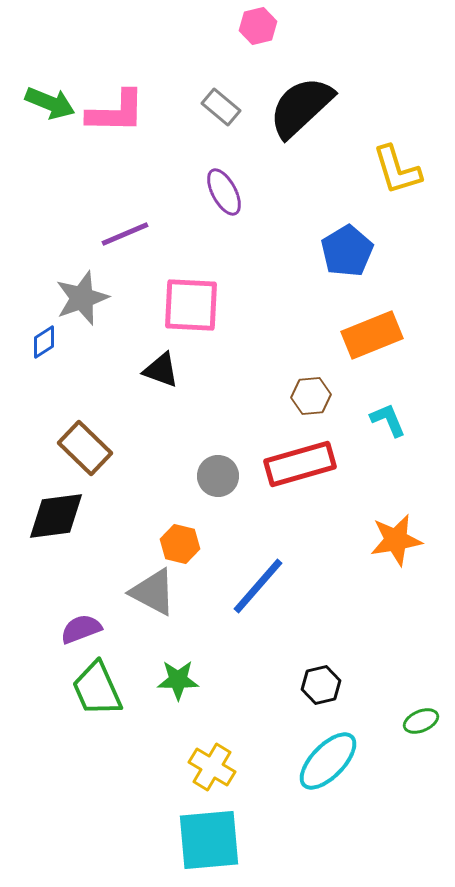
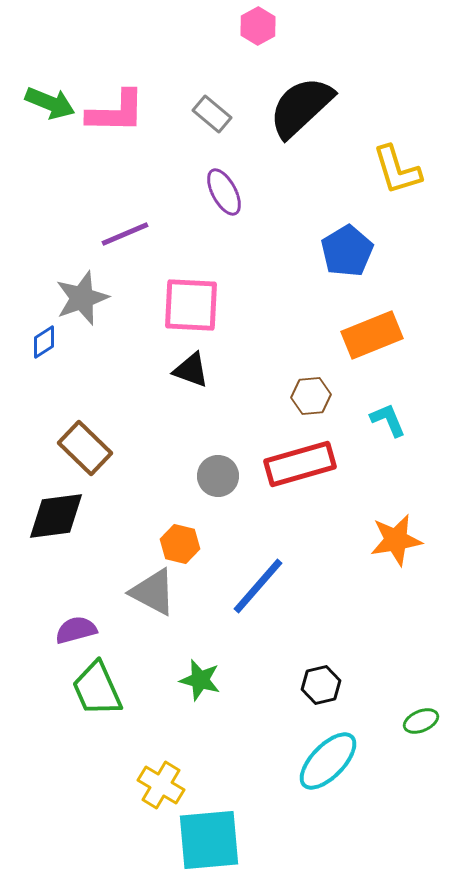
pink hexagon: rotated 15 degrees counterclockwise
gray rectangle: moved 9 px left, 7 px down
black triangle: moved 30 px right
purple semicircle: moved 5 px left, 1 px down; rotated 6 degrees clockwise
green star: moved 22 px right; rotated 15 degrees clockwise
yellow cross: moved 51 px left, 18 px down
